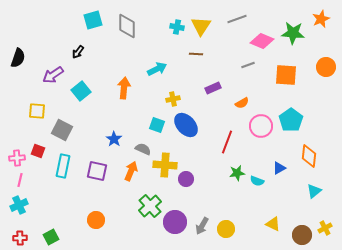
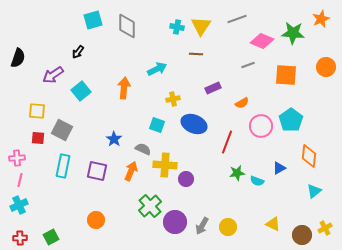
blue ellipse at (186, 125): moved 8 px right, 1 px up; rotated 25 degrees counterclockwise
red square at (38, 151): moved 13 px up; rotated 16 degrees counterclockwise
yellow circle at (226, 229): moved 2 px right, 2 px up
